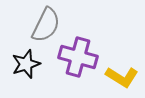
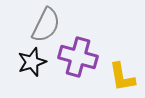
black star: moved 6 px right, 2 px up
yellow L-shape: rotated 48 degrees clockwise
